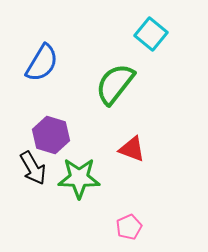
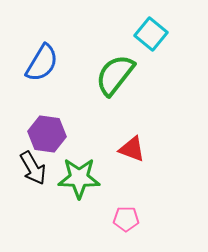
green semicircle: moved 9 px up
purple hexagon: moved 4 px left, 1 px up; rotated 9 degrees counterclockwise
pink pentagon: moved 3 px left, 8 px up; rotated 25 degrees clockwise
